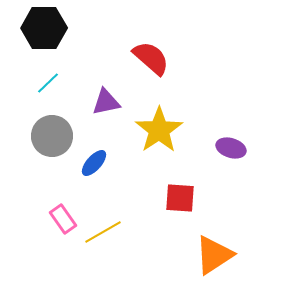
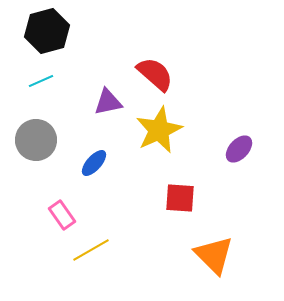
black hexagon: moved 3 px right, 3 px down; rotated 15 degrees counterclockwise
red semicircle: moved 4 px right, 16 px down
cyan line: moved 7 px left, 2 px up; rotated 20 degrees clockwise
purple triangle: moved 2 px right
yellow star: rotated 9 degrees clockwise
gray circle: moved 16 px left, 4 px down
purple ellipse: moved 8 px right, 1 px down; rotated 64 degrees counterclockwise
pink rectangle: moved 1 px left, 4 px up
yellow line: moved 12 px left, 18 px down
orange triangle: rotated 42 degrees counterclockwise
